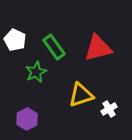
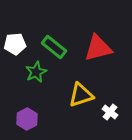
white pentagon: moved 4 px down; rotated 30 degrees counterclockwise
green rectangle: rotated 15 degrees counterclockwise
white cross: moved 1 px right, 3 px down; rotated 21 degrees counterclockwise
